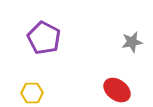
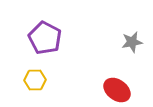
purple pentagon: moved 1 px right
yellow hexagon: moved 3 px right, 13 px up
